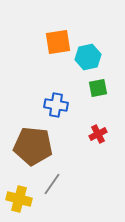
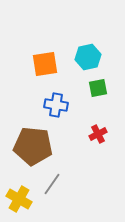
orange square: moved 13 px left, 22 px down
yellow cross: rotated 15 degrees clockwise
